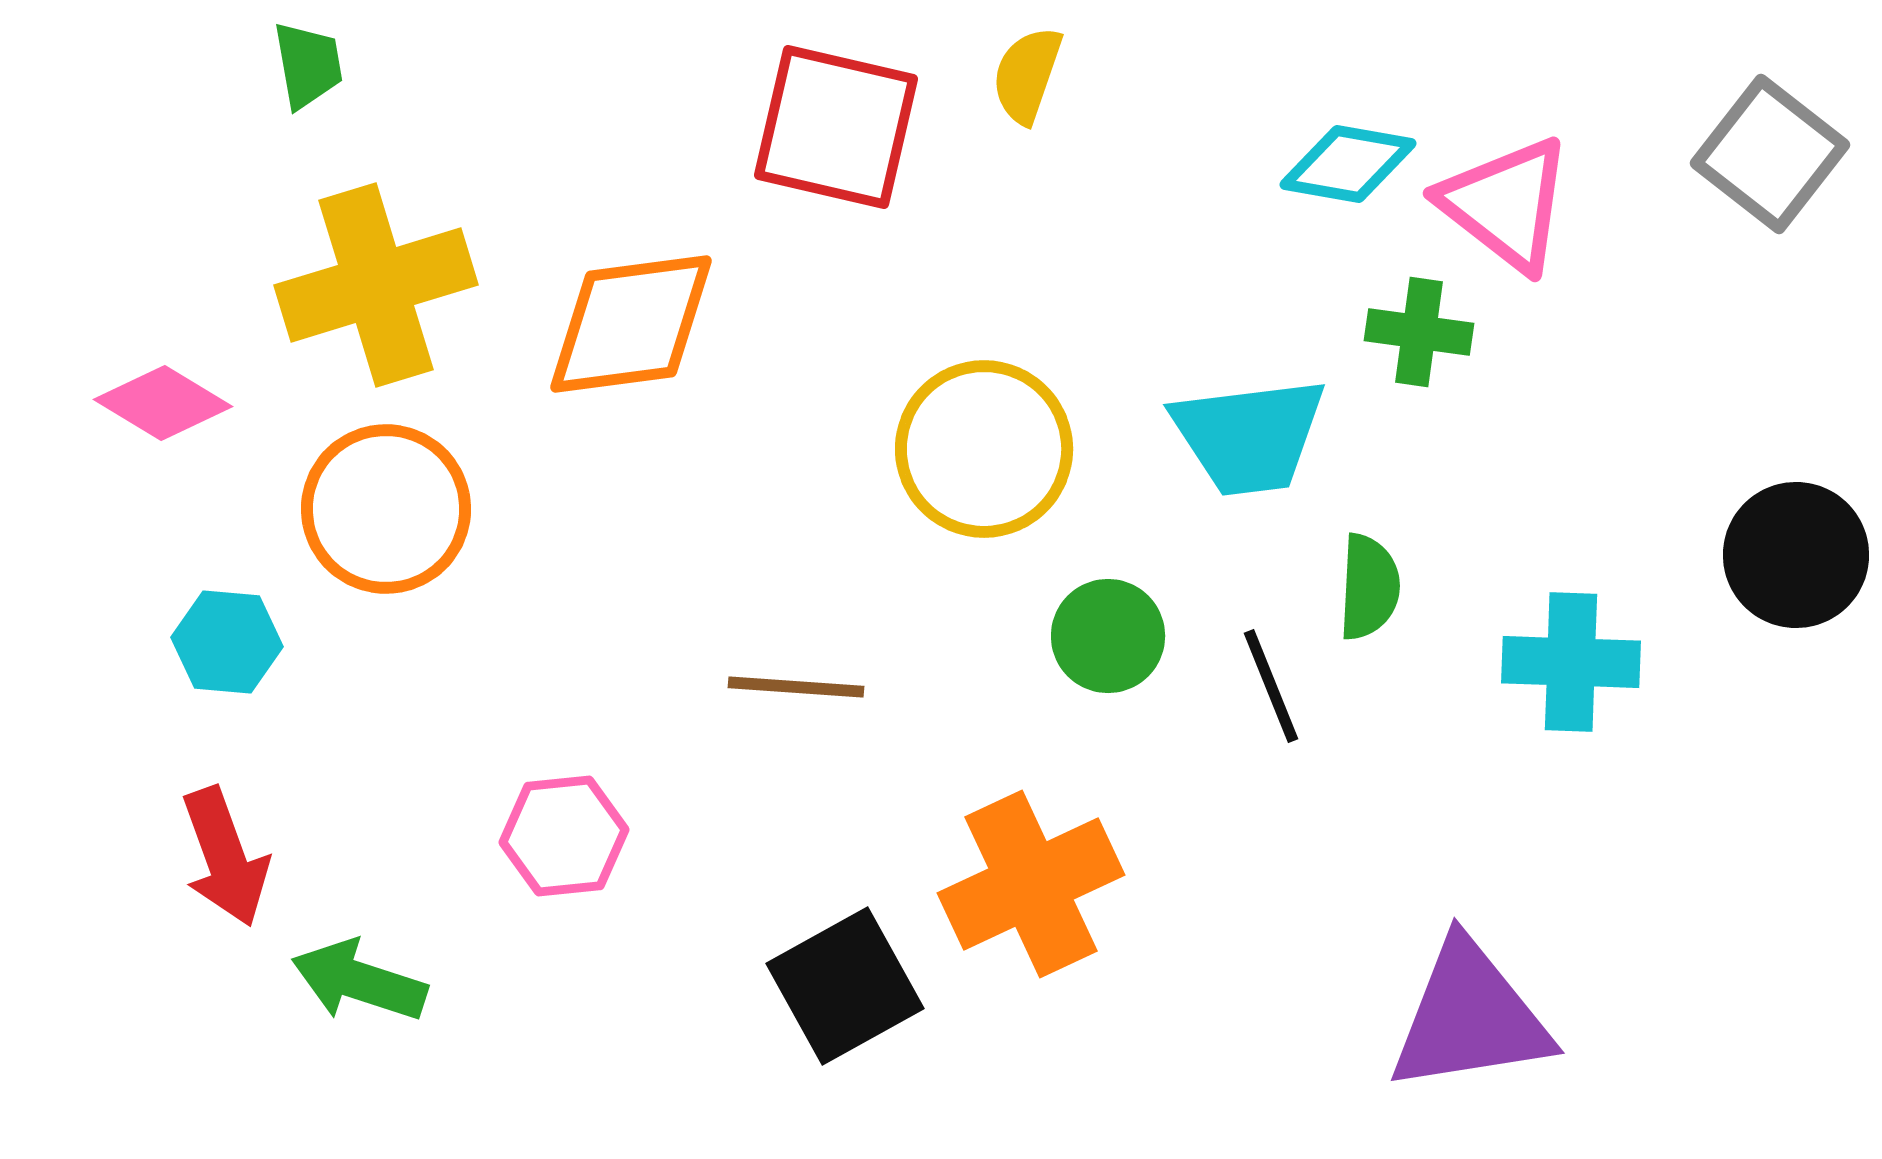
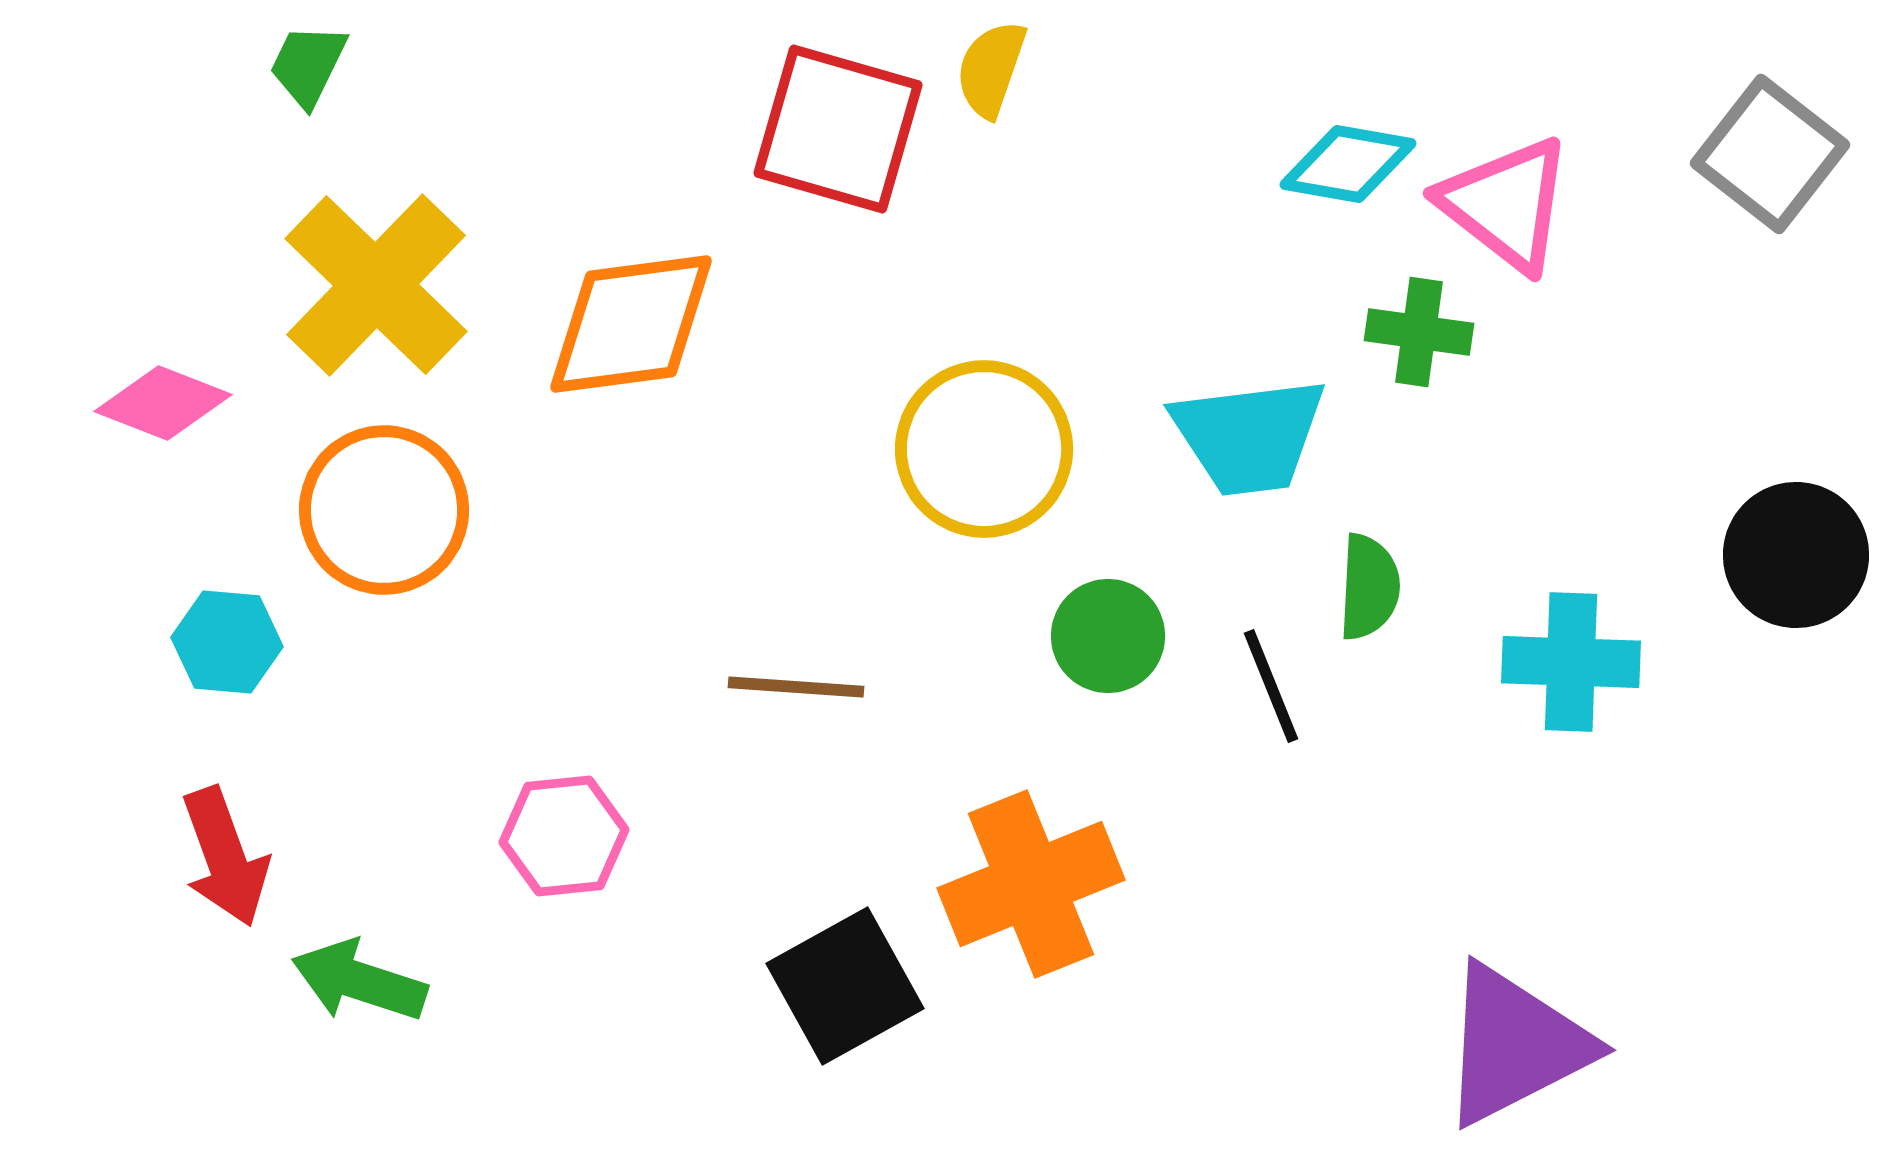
green trapezoid: rotated 144 degrees counterclockwise
yellow semicircle: moved 36 px left, 6 px up
red square: moved 2 px right, 2 px down; rotated 3 degrees clockwise
yellow cross: rotated 29 degrees counterclockwise
pink diamond: rotated 10 degrees counterclockwise
orange circle: moved 2 px left, 1 px down
orange cross: rotated 3 degrees clockwise
purple triangle: moved 45 px right, 28 px down; rotated 18 degrees counterclockwise
